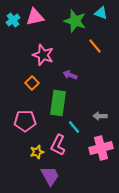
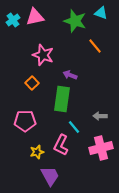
green rectangle: moved 4 px right, 4 px up
pink L-shape: moved 3 px right
